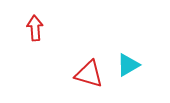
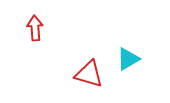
cyan triangle: moved 6 px up
